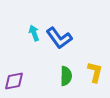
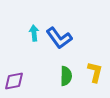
cyan arrow: rotated 14 degrees clockwise
